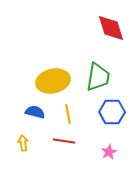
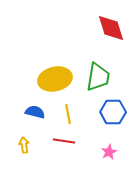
yellow ellipse: moved 2 px right, 2 px up
blue hexagon: moved 1 px right
yellow arrow: moved 1 px right, 2 px down
